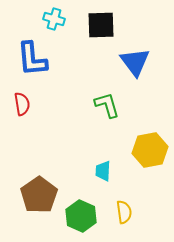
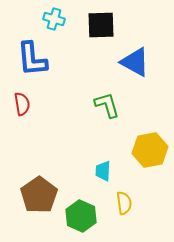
blue triangle: rotated 24 degrees counterclockwise
yellow semicircle: moved 9 px up
